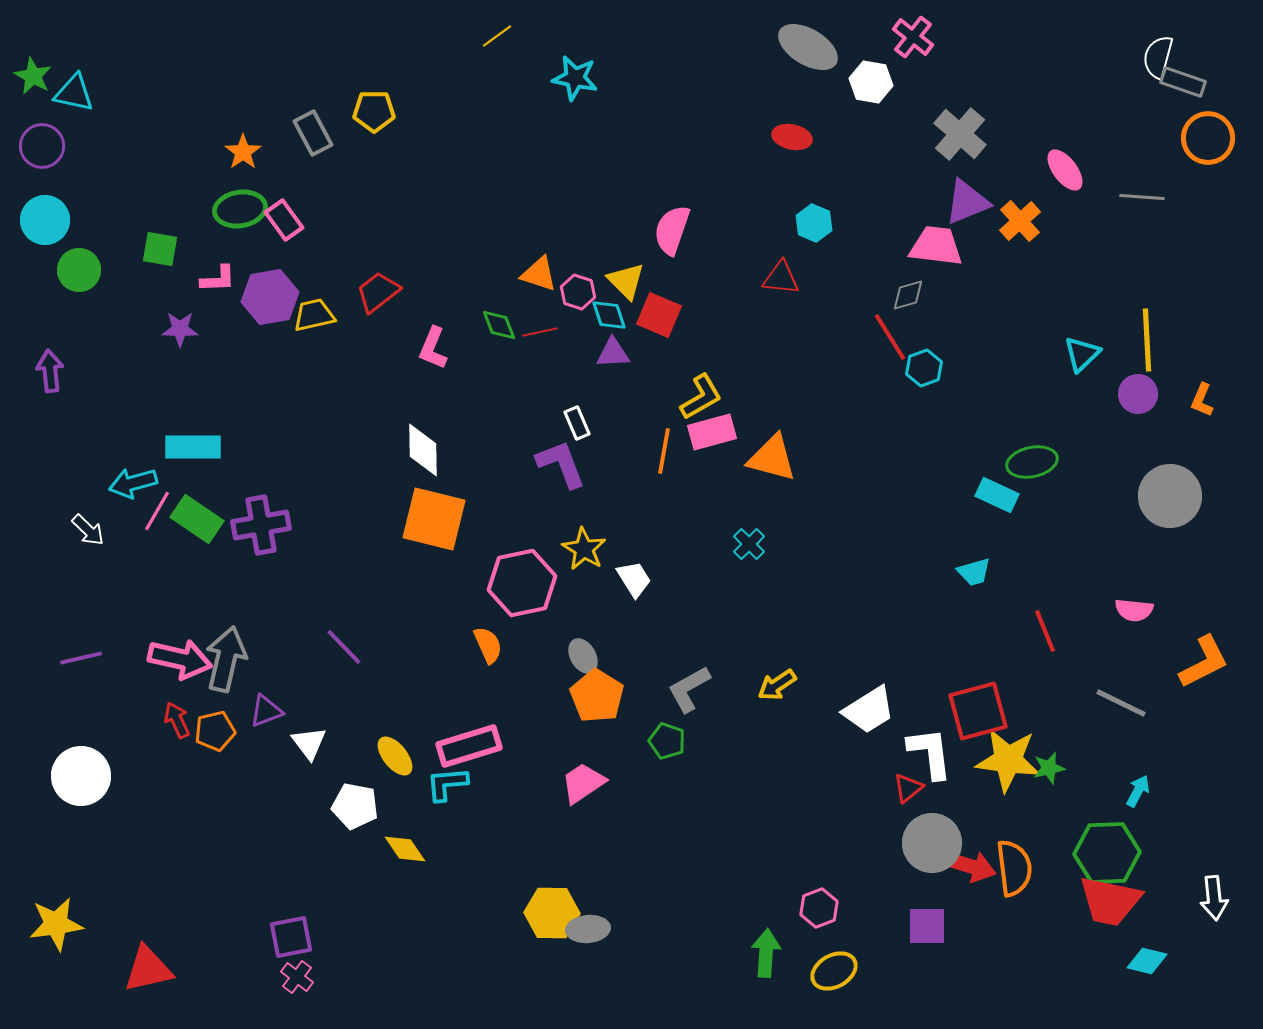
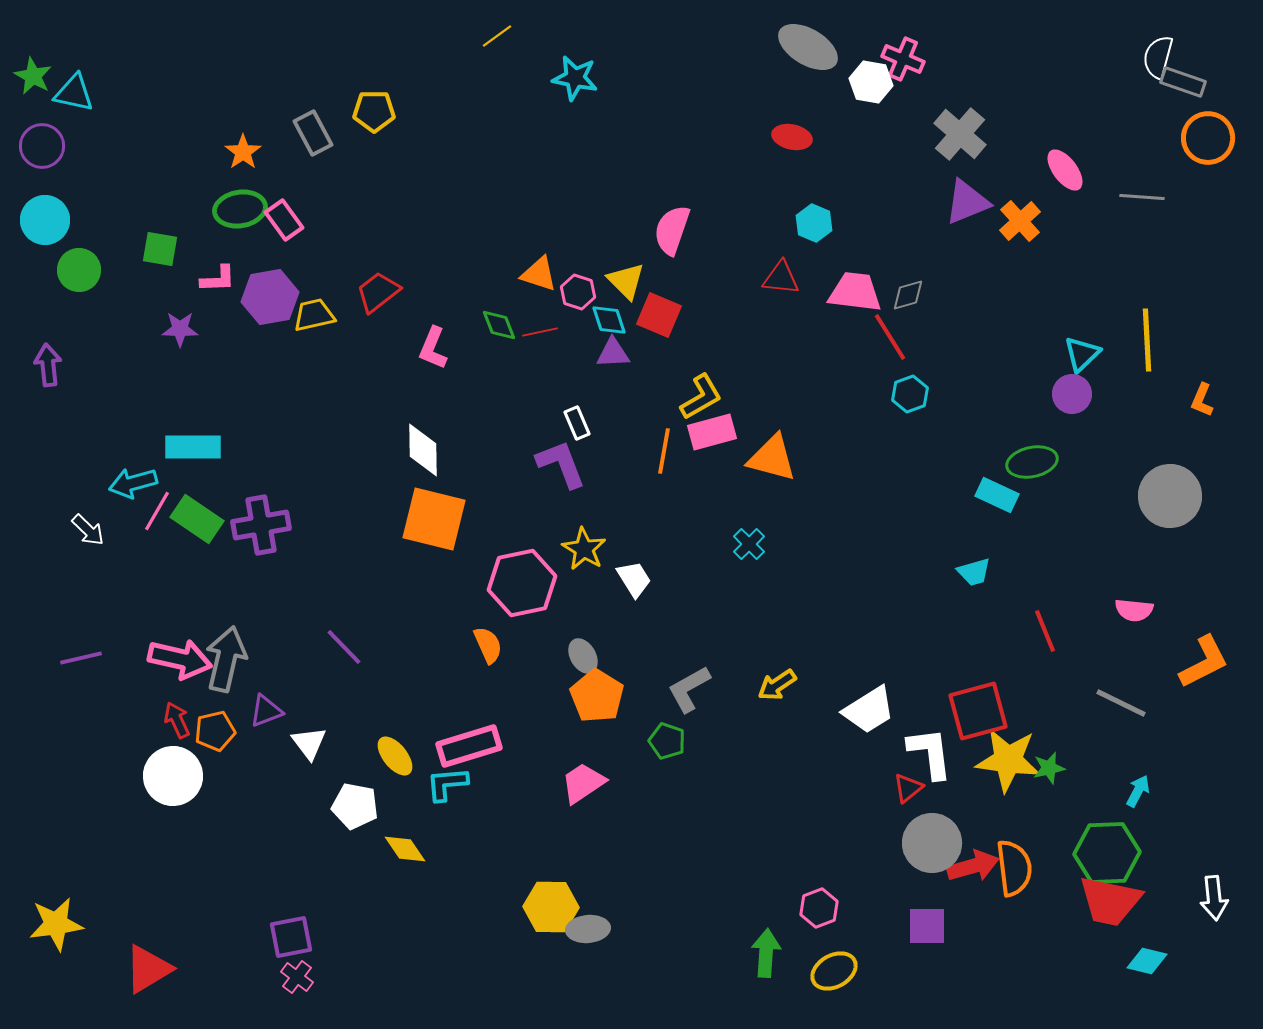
pink cross at (913, 37): moved 10 px left, 22 px down; rotated 15 degrees counterclockwise
pink trapezoid at (936, 246): moved 81 px left, 46 px down
cyan diamond at (609, 315): moved 5 px down
cyan hexagon at (924, 368): moved 14 px left, 26 px down
purple arrow at (50, 371): moved 2 px left, 6 px up
purple circle at (1138, 394): moved 66 px left
white circle at (81, 776): moved 92 px right
red arrow at (970, 866): moved 3 px right; rotated 33 degrees counterclockwise
yellow hexagon at (552, 913): moved 1 px left, 6 px up
red triangle at (148, 969): rotated 18 degrees counterclockwise
